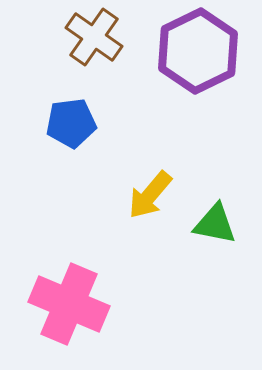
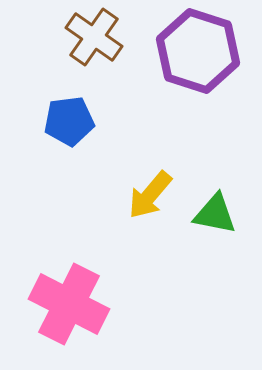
purple hexagon: rotated 16 degrees counterclockwise
blue pentagon: moved 2 px left, 2 px up
green triangle: moved 10 px up
pink cross: rotated 4 degrees clockwise
